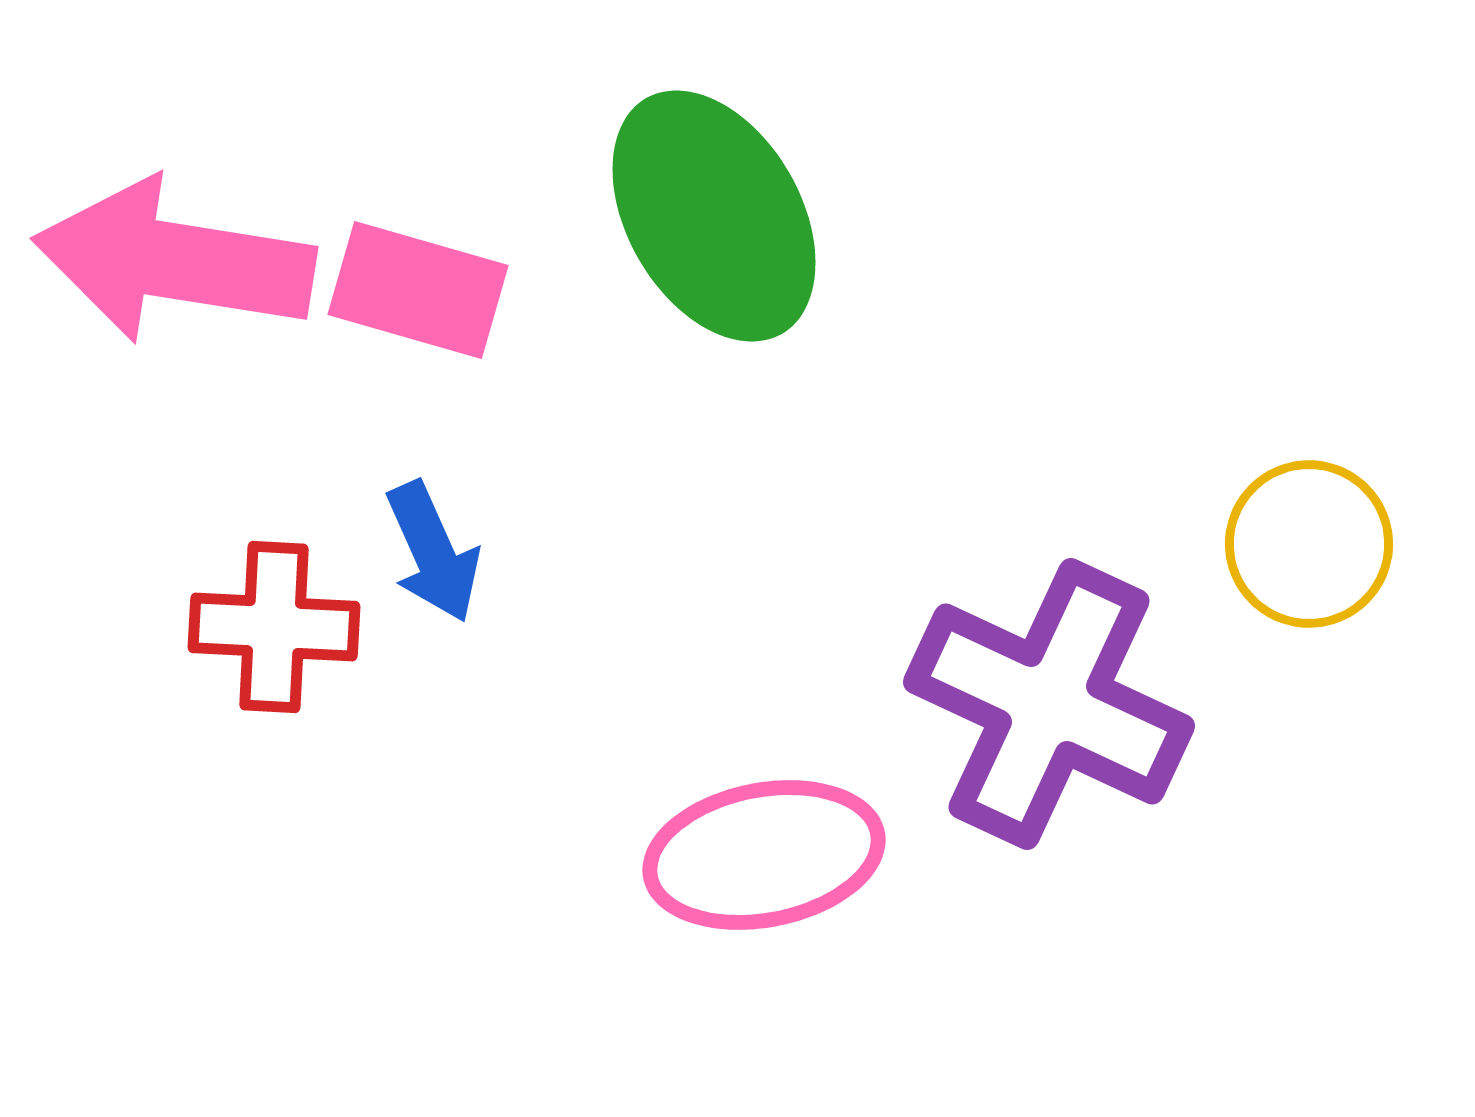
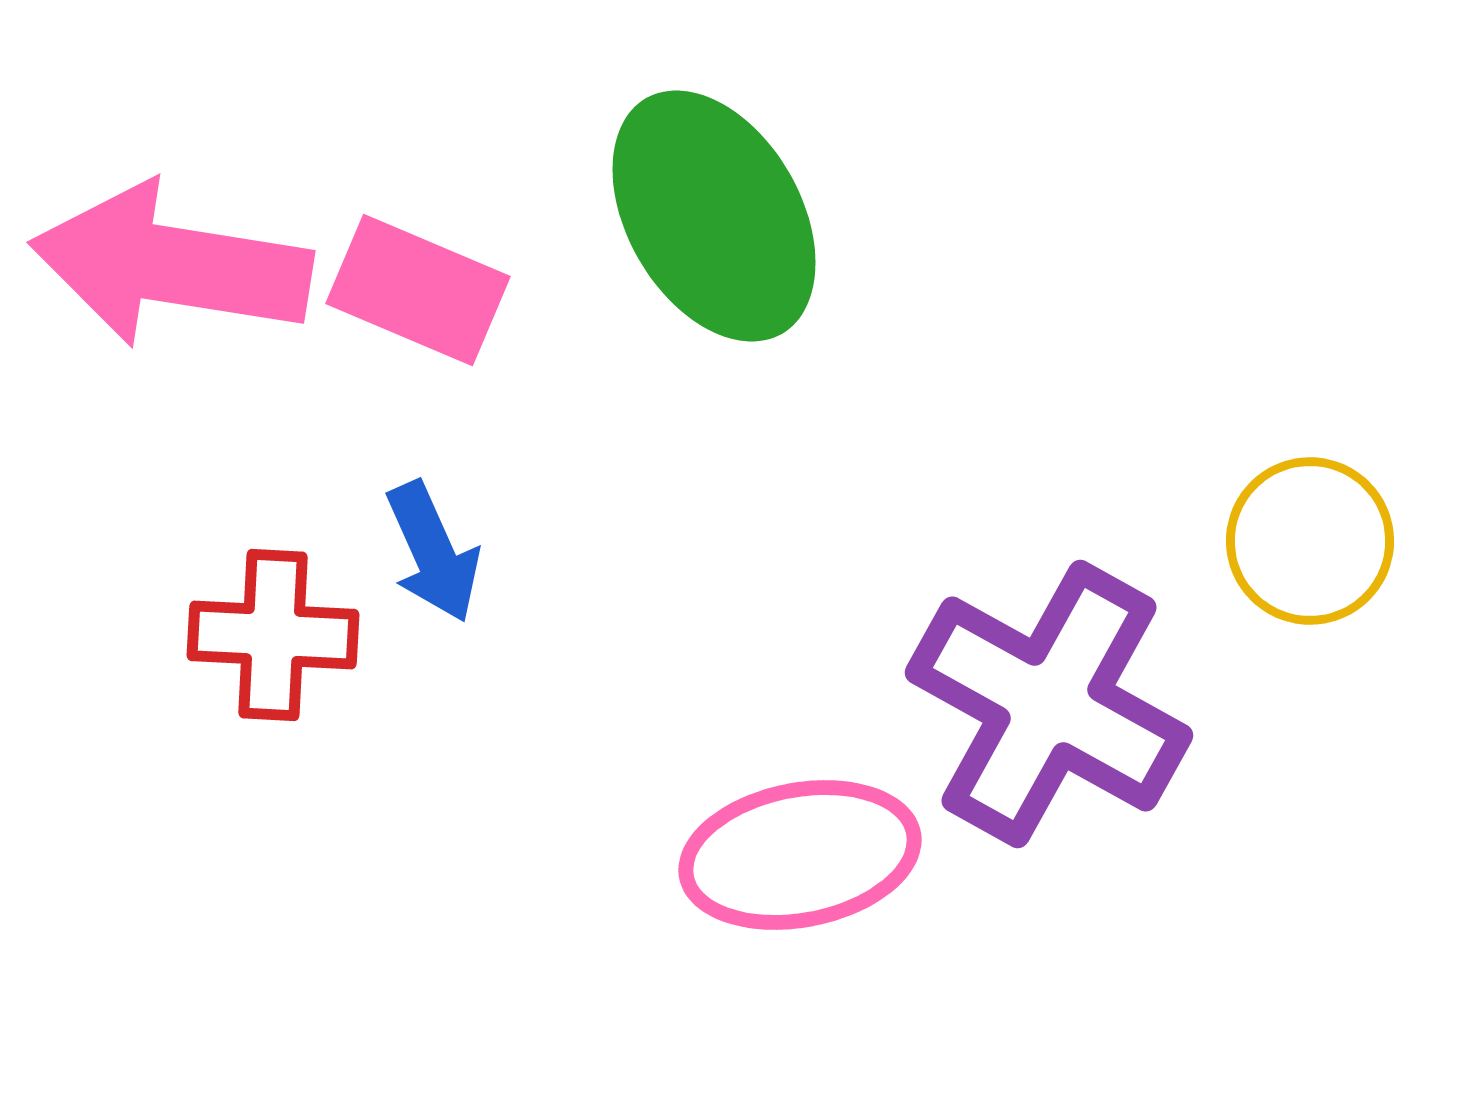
pink arrow: moved 3 px left, 4 px down
pink rectangle: rotated 7 degrees clockwise
yellow circle: moved 1 px right, 3 px up
red cross: moved 1 px left, 8 px down
purple cross: rotated 4 degrees clockwise
pink ellipse: moved 36 px right
